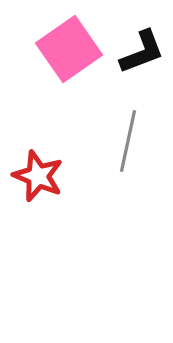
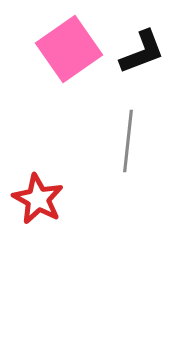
gray line: rotated 6 degrees counterclockwise
red star: moved 23 px down; rotated 6 degrees clockwise
